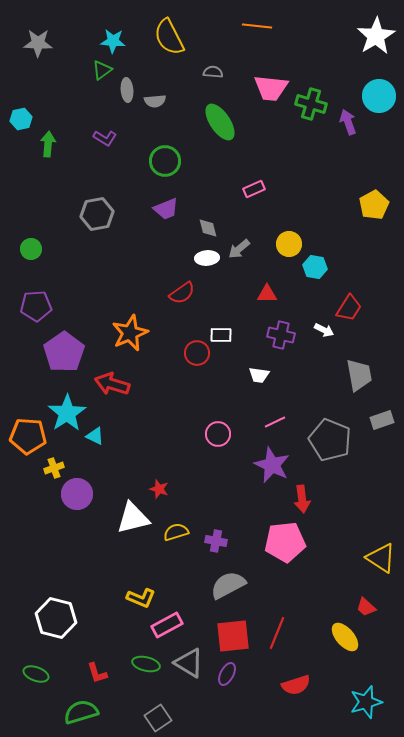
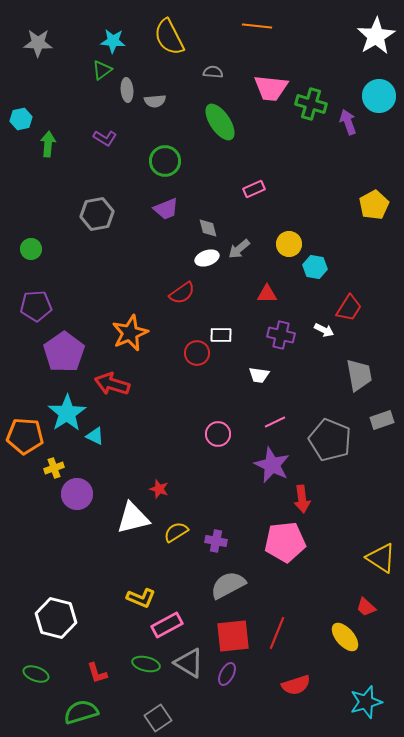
white ellipse at (207, 258): rotated 15 degrees counterclockwise
orange pentagon at (28, 436): moved 3 px left
yellow semicircle at (176, 532): rotated 15 degrees counterclockwise
